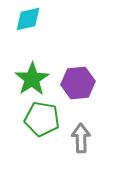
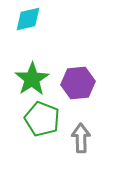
green pentagon: rotated 12 degrees clockwise
